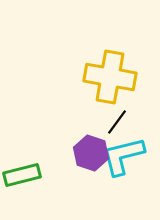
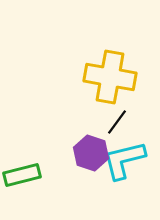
cyan L-shape: moved 1 px right, 4 px down
